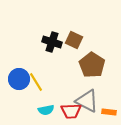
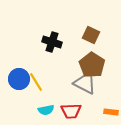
brown square: moved 17 px right, 5 px up
gray triangle: moved 2 px left, 18 px up
orange rectangle: moved 2 px right
